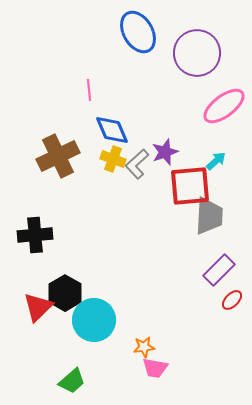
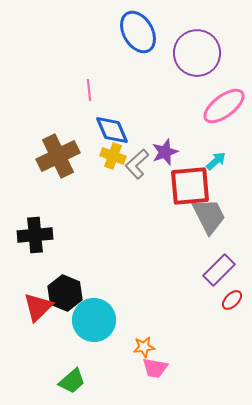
yellow cross: moved 3 px up
gray trapezoid: rotated 30 degrees counterclockwise
black hexagon: rotated 8 degrees counterclockwise
